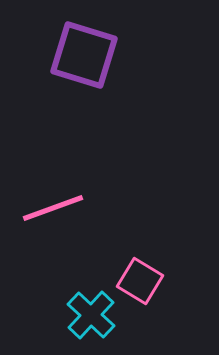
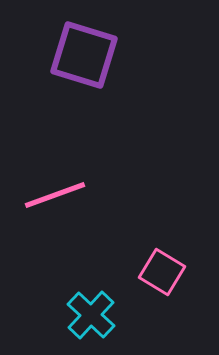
pink line: moved 2 px right, 13 px up
pink square: moved 22 px right, 9 px up
